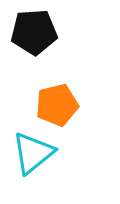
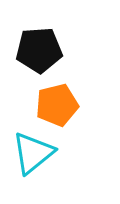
black pentagon: moved 5 px right, 18 px down
